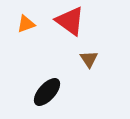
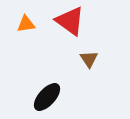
orange triangle: rotated 12 degrees clockwise
black ellipse: moved 5 px down
